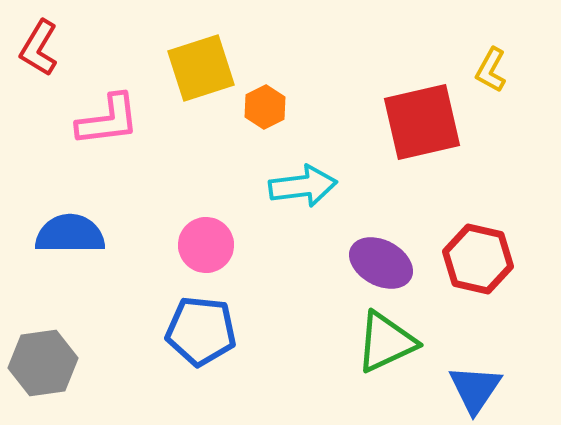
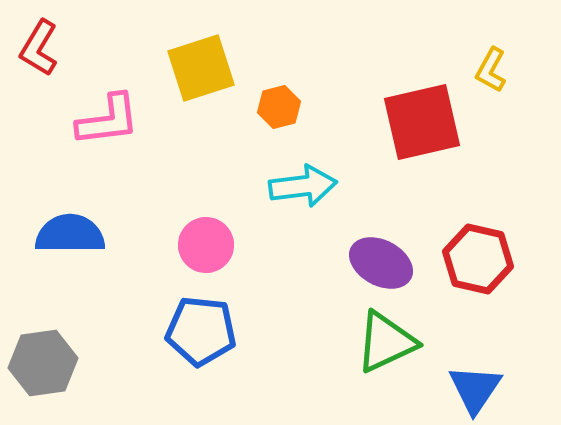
orange hexagon: moved 14 px right; rotated 12 degrees clockwise
